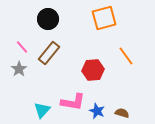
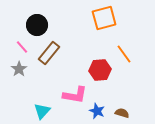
black circle: moved 11 px left, 6 px down
orange line: moved 2 px left, 2 px up
red hexagon: moved 7 px right
pink L-shape: moved 2 px right, 7 px up
cyan triangle: moved 1 px down
